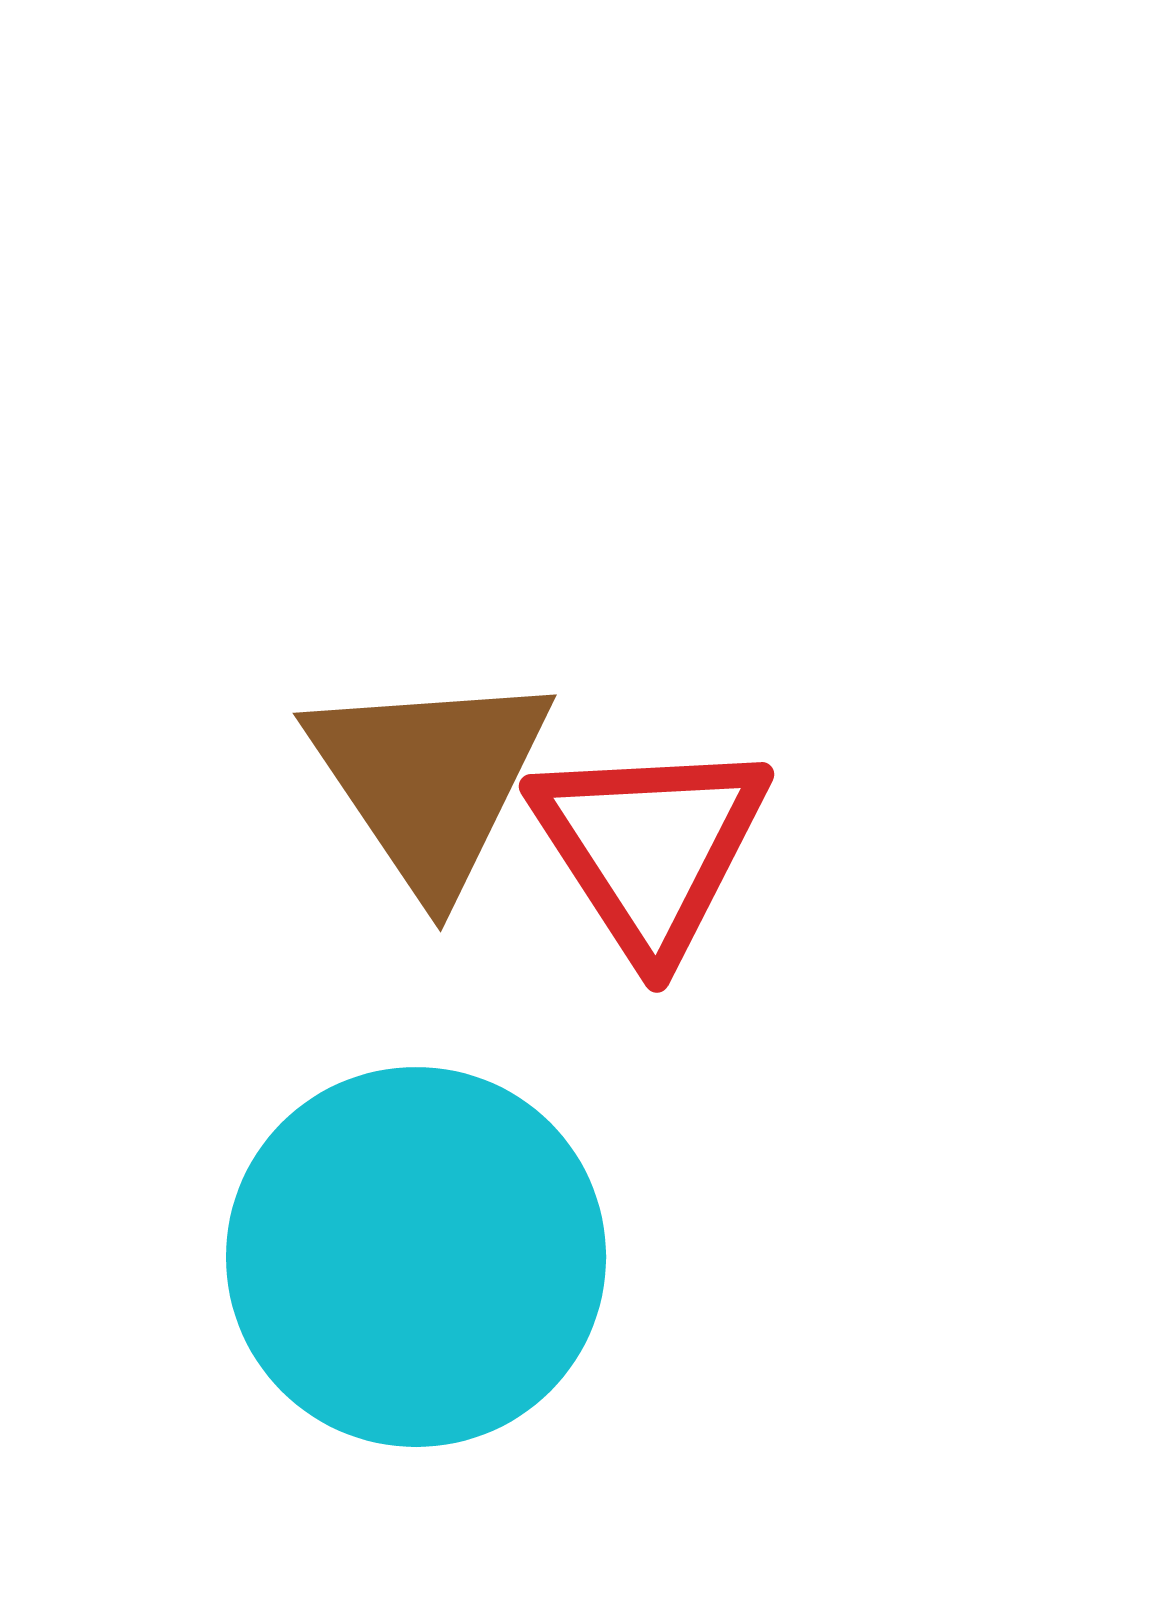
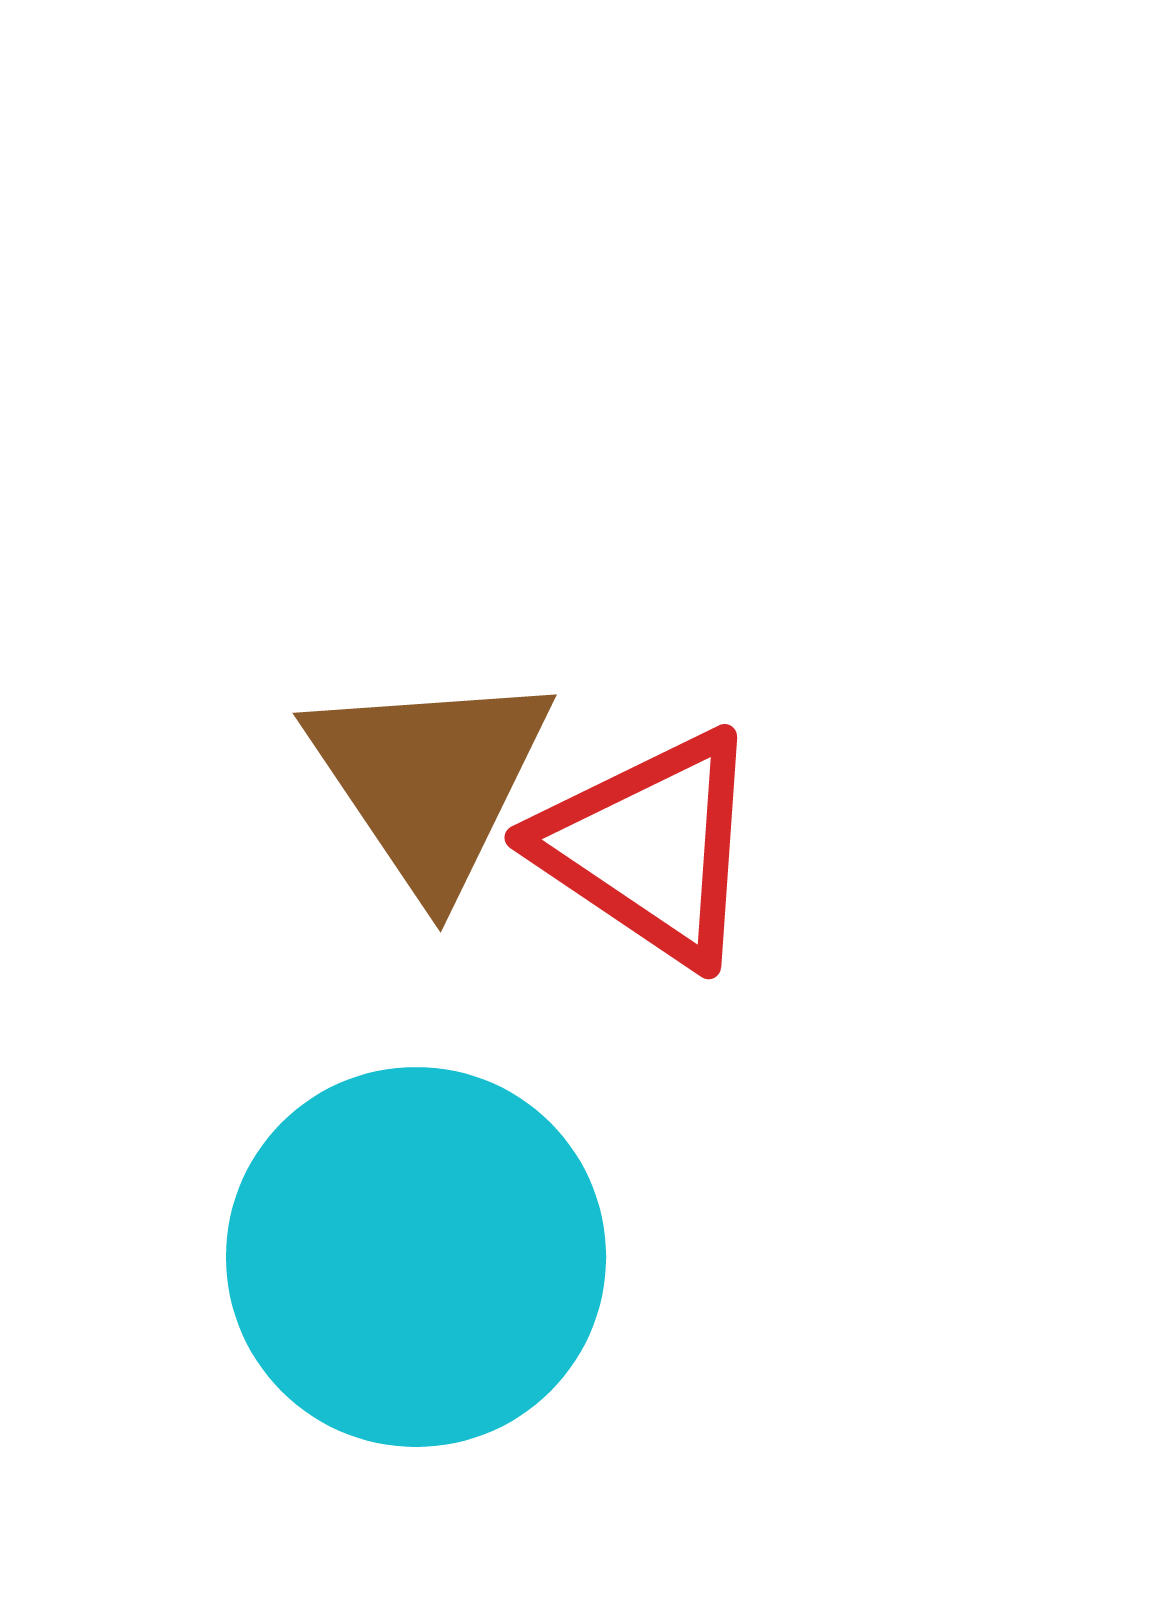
red triangle: rotated 23 degrees counterclockwise
